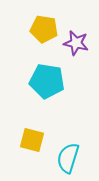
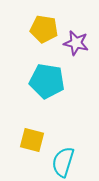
cyan semicircle: moved 5 px left, 4 px down
